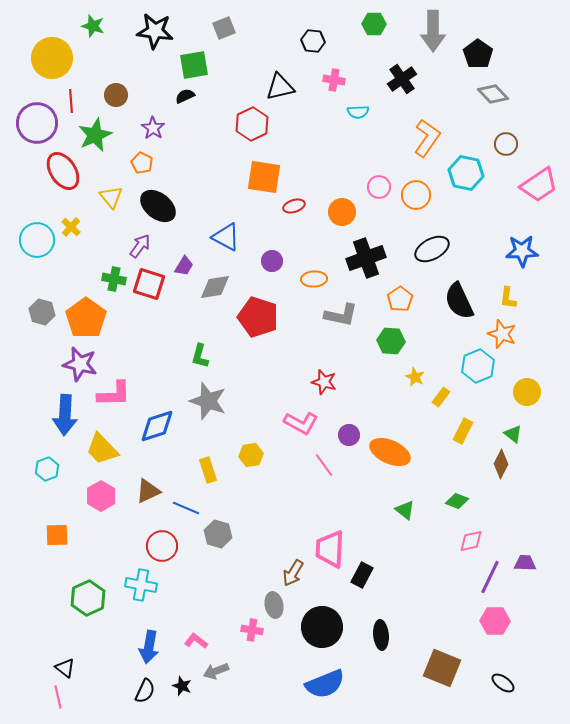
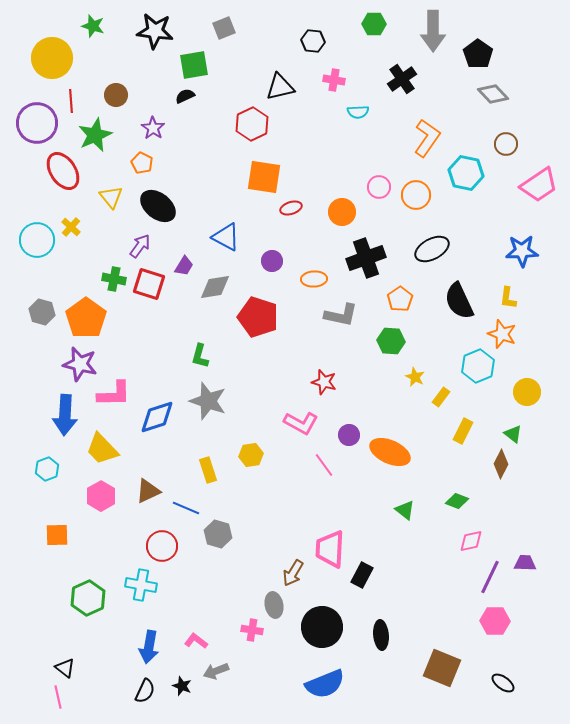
red ellipse at (294, 206): moved 3 px left, 2 px down
blue diamond at (157, 426): moved 9 px up
